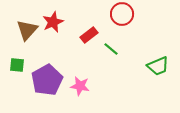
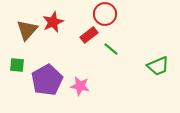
red circle: moved 17 px left
